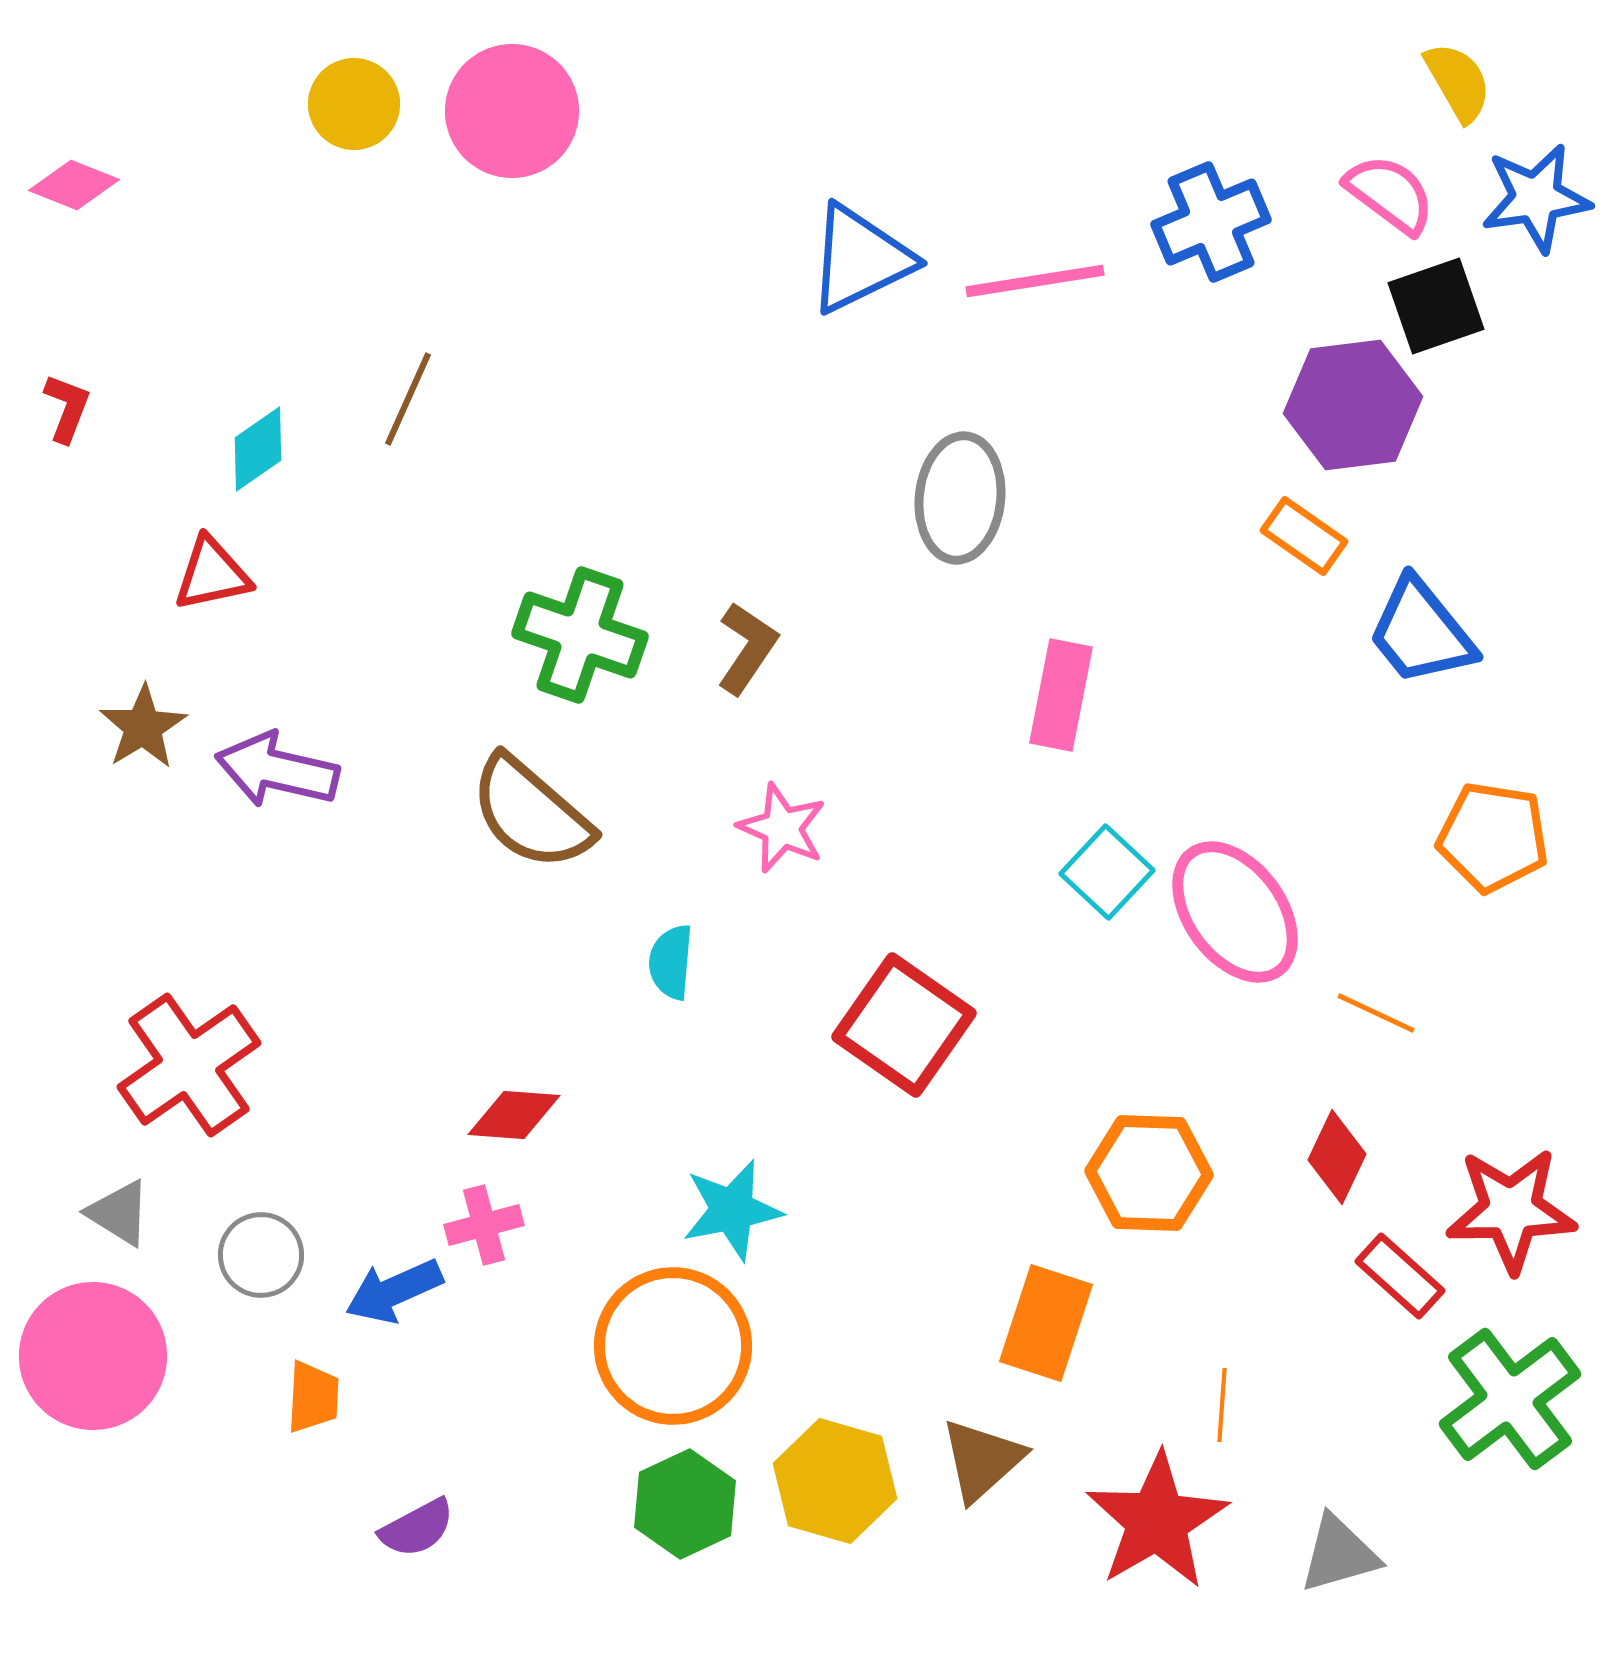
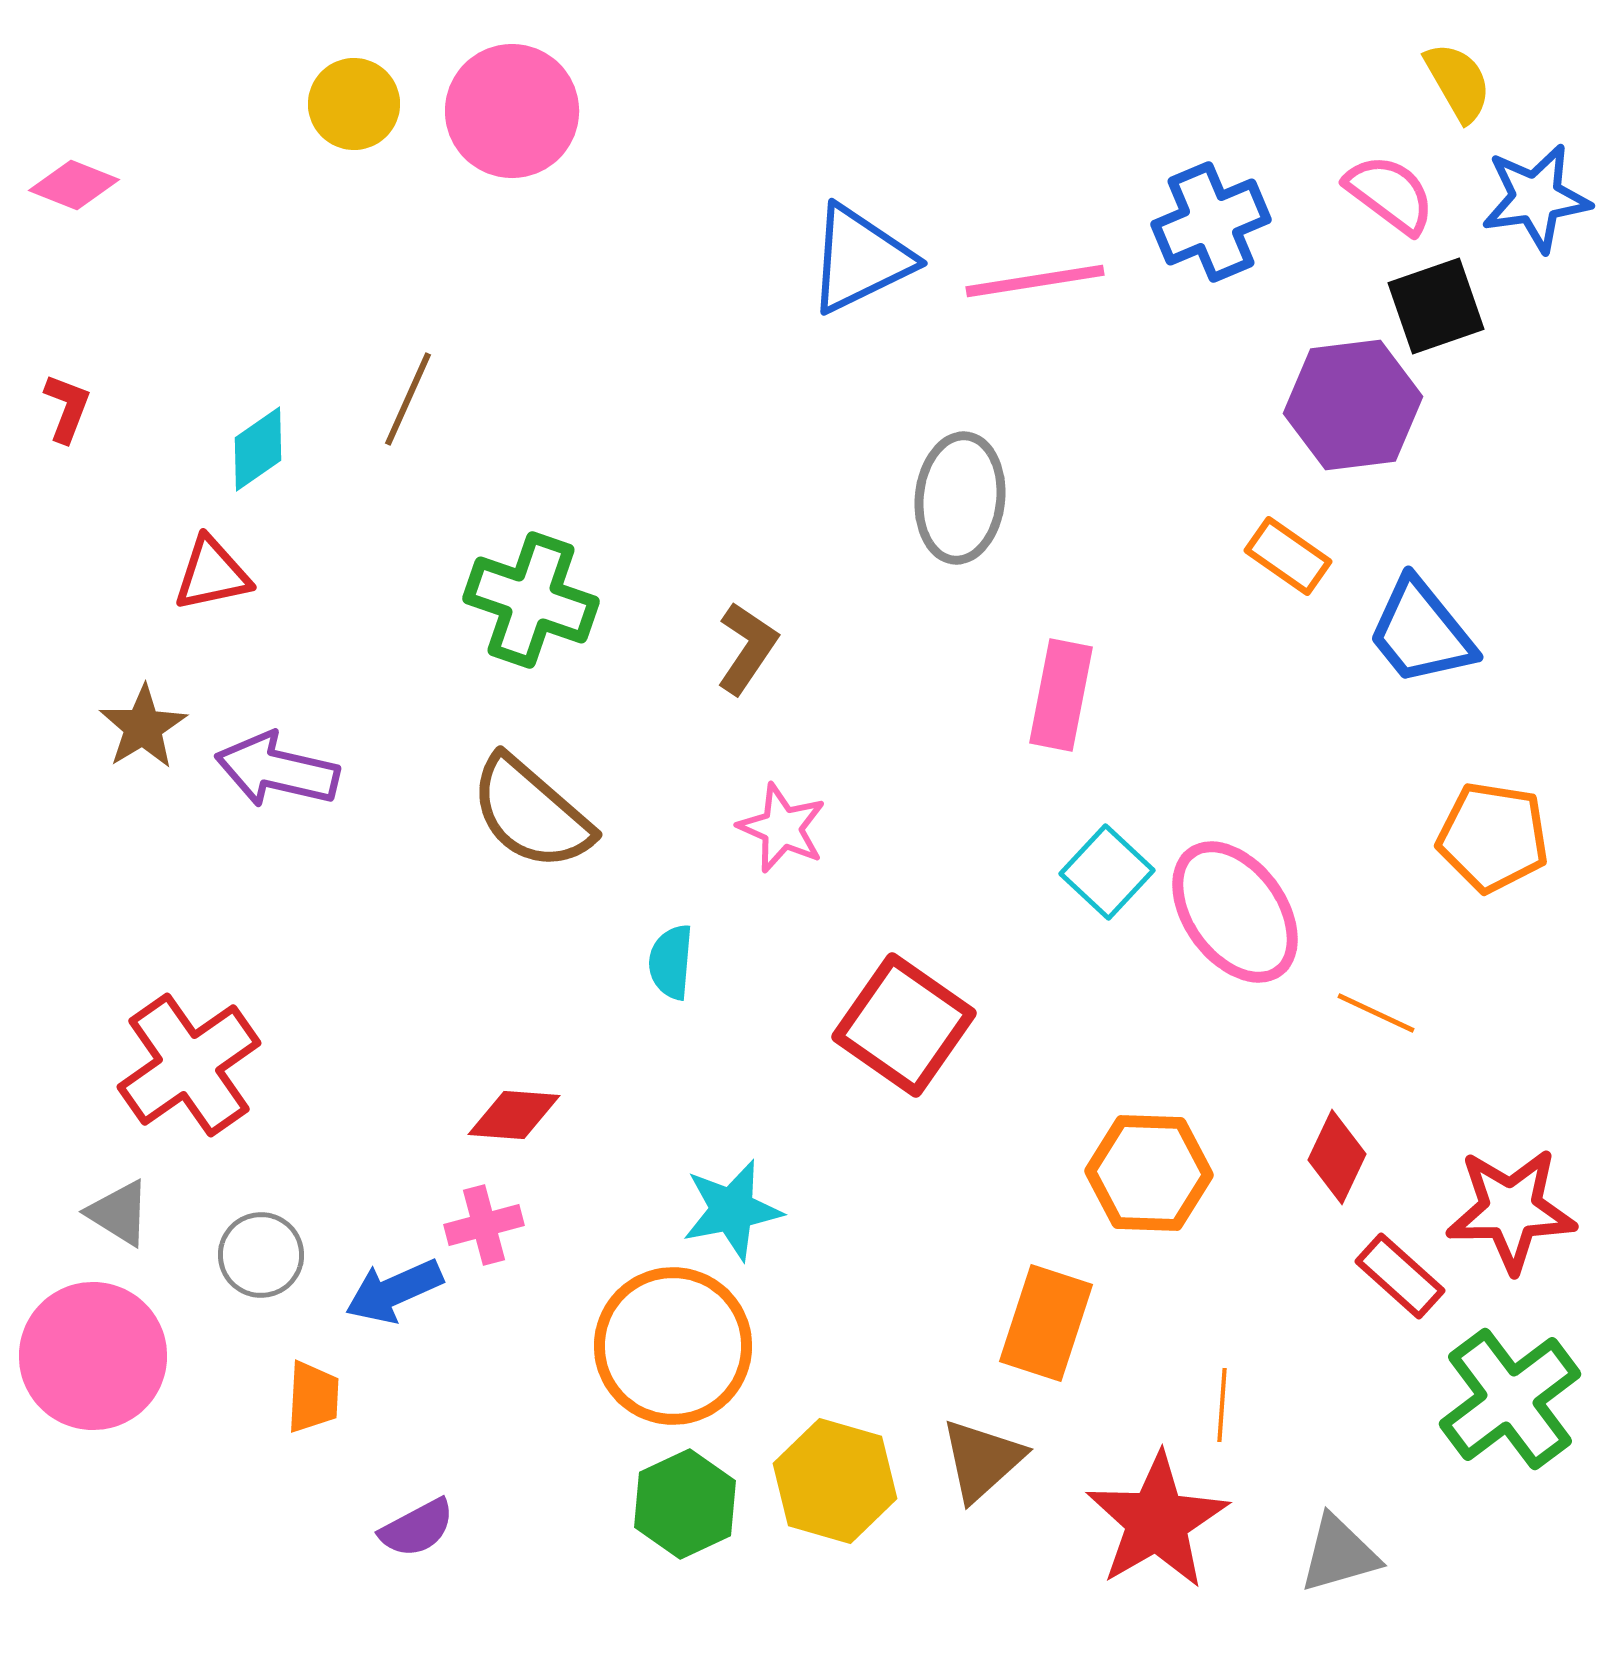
orange rectangle at (1304, 536): moved 16 px left, 20 px down
green cross at (580, 635): moved 49 px left, 35 px up
